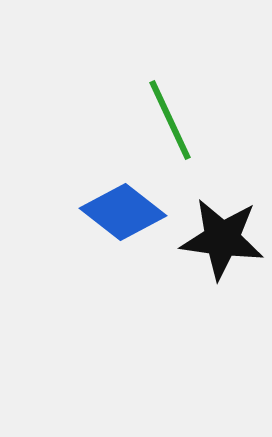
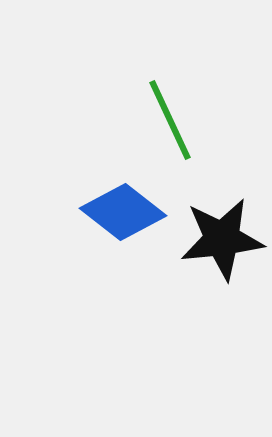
black star: rotated 14 degrees counterclockwise
